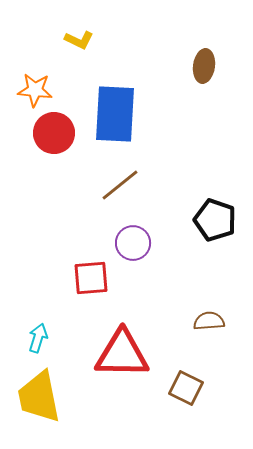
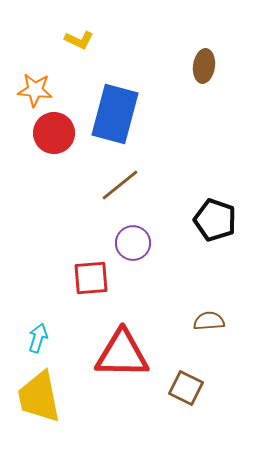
blue rectangle: rotated 12 degrees clockwise
